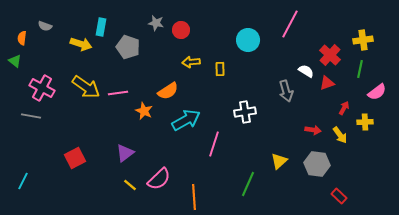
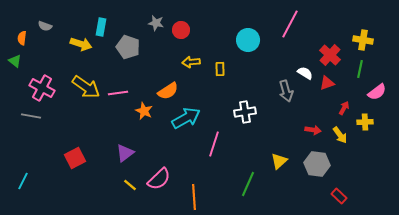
yellow cross at (363, 40): rotated 18 degrees clockwise
white semicircle at (306, 71): moved 1 px left, 2 px down
cyan arrow at (186, 120): moved 2 px up
